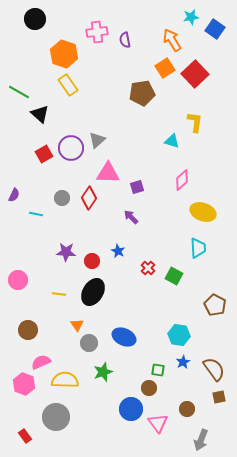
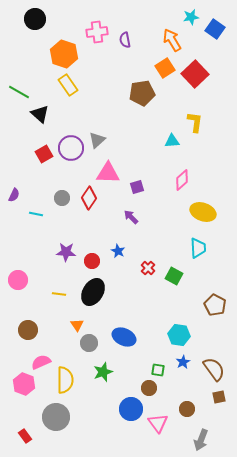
cyan triangle at (172, 141): rotated 21 degrees counterclockwise
yellow semicircle at (65, 380): rotated 88 degrees clockwise
